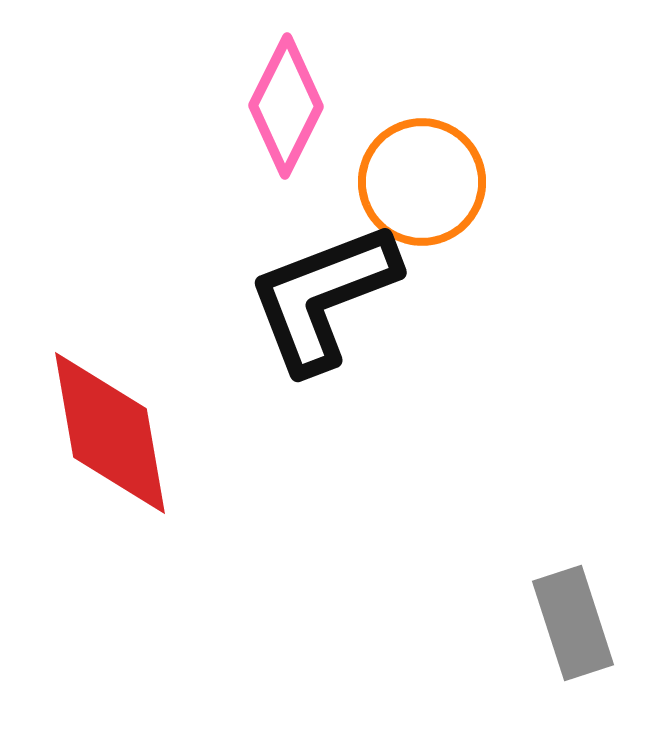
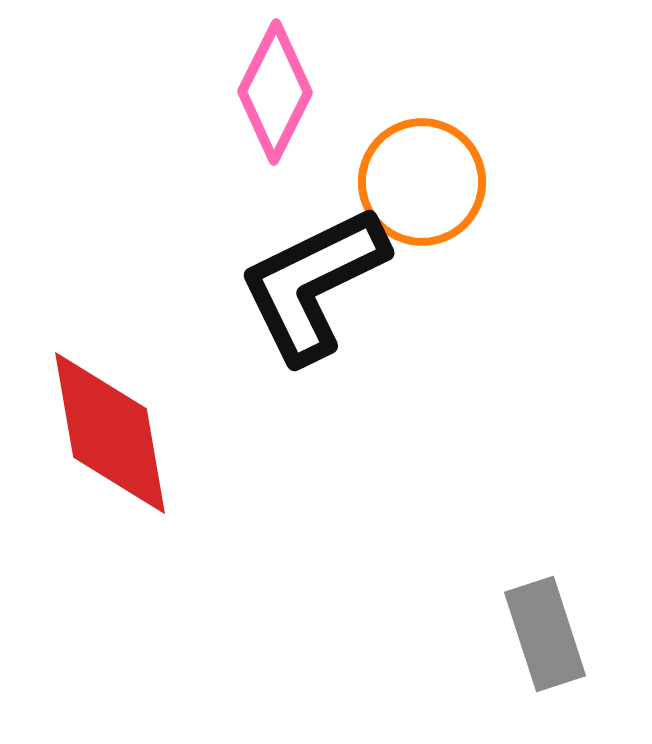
pink diamond: moved 11 px left, 14 px up
black L-shape: moved 10 px left, 13 px up; rotated 5 degrees counterclockwise
gray rectangle: moved 28 px left, 11 px down
